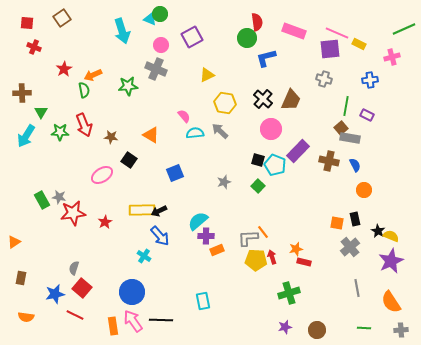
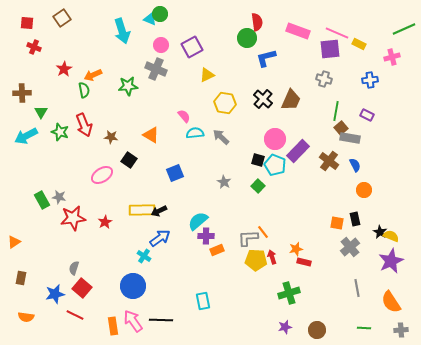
pink rectangle at (294, 31): moved 4 px right
purple square at (192, 37): moved 10 px down
green line at (346, 106): moved 10 px left, 5 px down
pink circle at (271, 129): moved 4 px right, 10 px down
gray arrow at (220, 131): moved 1 px right, 6 px down
green star at (60, 132): rotated 18 degrees clockwise
cyan arrow at (26, 136): rotated 30 degrees clockwise
brown cross at (329, 161): rotated 24 degrees clockwise
gray star at (224, 182): rotated 24 degrees counterclockwise
red star at (73, 213): moved 5 px down
black star at (378, 231): moved 2 px right, 1 px down
blue arrow at (160, 236): moved 2 px down; rotated 85 degrees counterclockwise
blue circle at (132, 292): moved 1 px right, 6 px up
